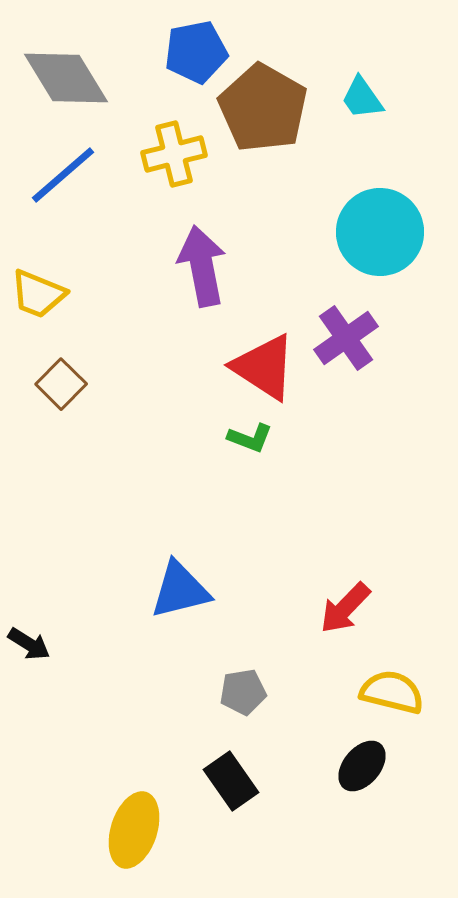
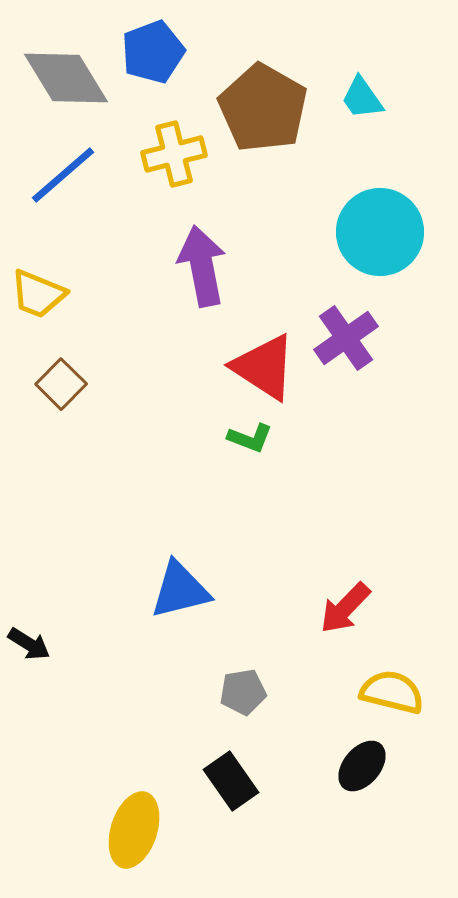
blue pentagon: moved 43 px left; rotated 10 degrees counterclockwise
